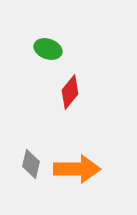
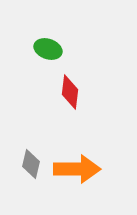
red diamond: rotated 32 degrees counterclockwise
